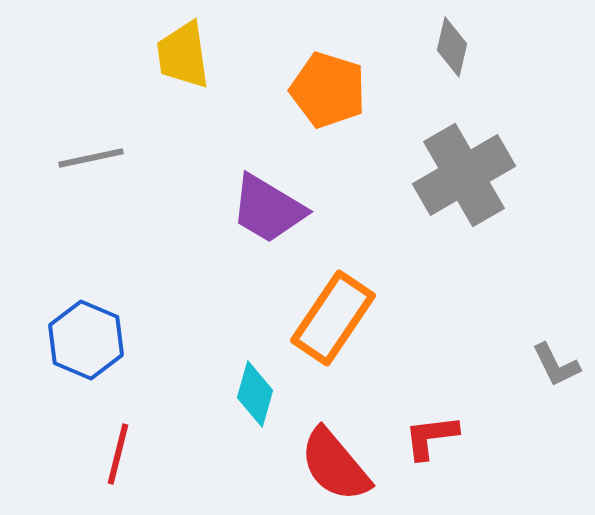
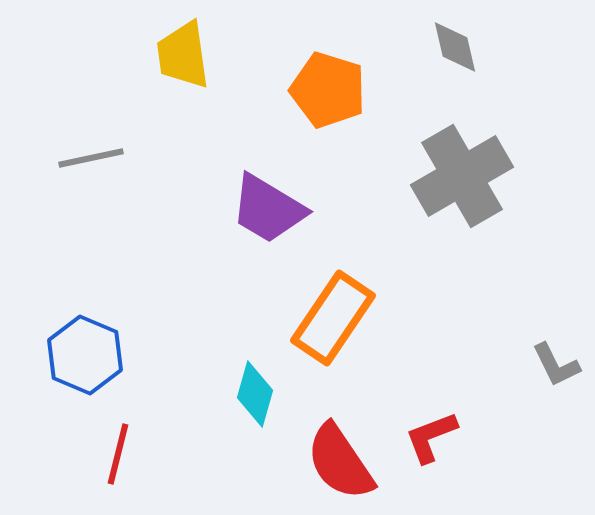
gray diamond: moved 3 px right; rotated 26 degrees counterclockwise
gray cross: moved 2 px left, 1 px down
blue hexagon: moved 1 px left, 15 px down
red L-shape: rotated 14 degrees counterclockwise
red semicircle: moved 5 px right, 3 px up; rotated 6 degrees clockwise
